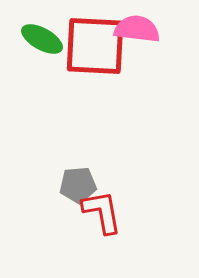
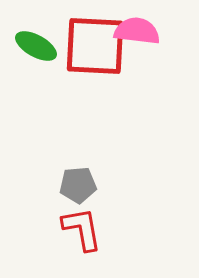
pink semicircle: moved 2 px down
green ellipse: moved 6 px left, 7 px down
red L-shape: moved 20 px left, 17 px down
